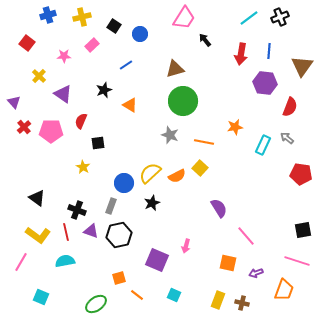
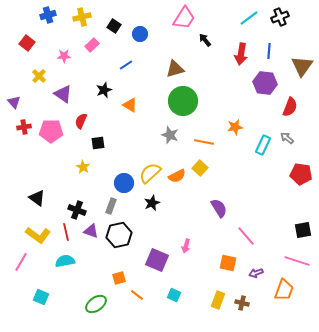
red cross at (24, 127): rotated 32 degrees clockwise
